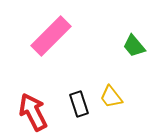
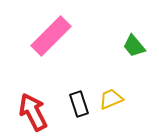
yellow trapezoid: moved 2 px down; rotated 105 degrees clockwise
